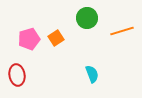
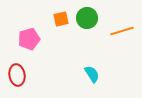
orange square: moved 5 px right, 19 px up; rotated 21 degrees clockwise
cyan semicircle: rotated 12 degrees counterclockwise
